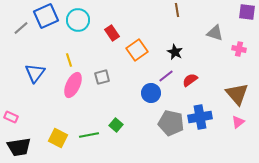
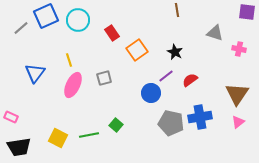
gray square: moved 2 px right, 1 px down
brown triangle: rotated 15 degrees clockwise
